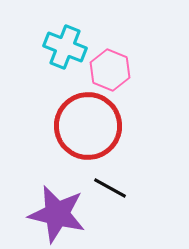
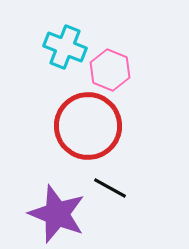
purple star: rotated 8 degrees clockwise
